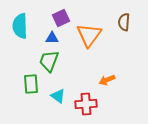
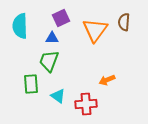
orange triangle: moved 6 px right, 5 px up
